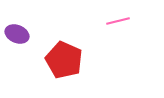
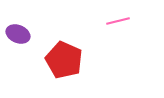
purple ellipse: moved 1 px right
